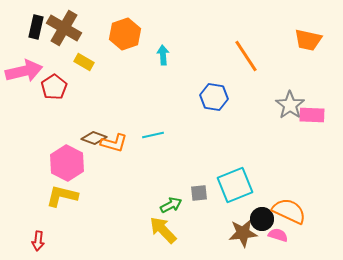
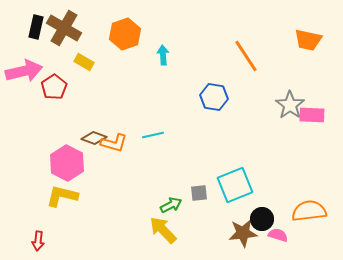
orange semicircle: moved 20 px right; rotated 32 degrees counterclockwise
